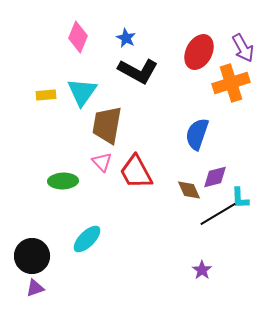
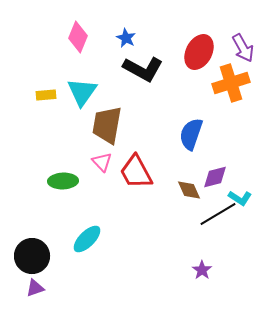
black L-shape: moved 5 px right, 2 px up
blue semicircle: moved 6 px left
cyan L-shape: rotated 55 degrees counterclockwise
